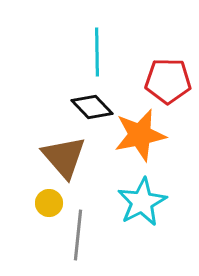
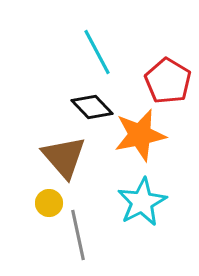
cyan line: rotated 27 degrees counterclockwise
red pentagon: rotated 30 degrees clockwise
gray line: rotated 18 degrees counterclockwise
